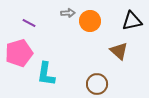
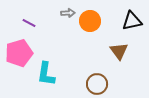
brown triangle: rotated 12 degrees clockwise
